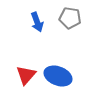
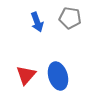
blue ellipse: rotated 52 degrees clockwise
